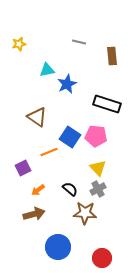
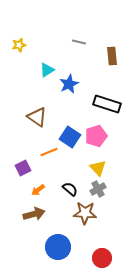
yellow star: moved 1 px down
cyan triangle: rotated 21 degrees counterclockwise
blue star: moved 2 px right
pink pentagon: rotated 25 degrees counterclockwise
